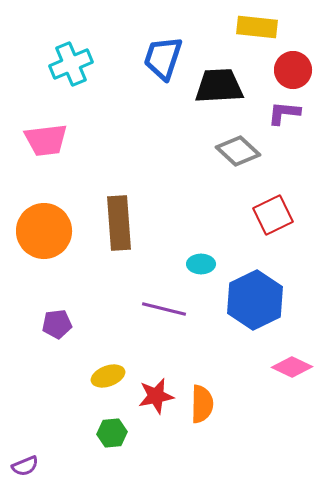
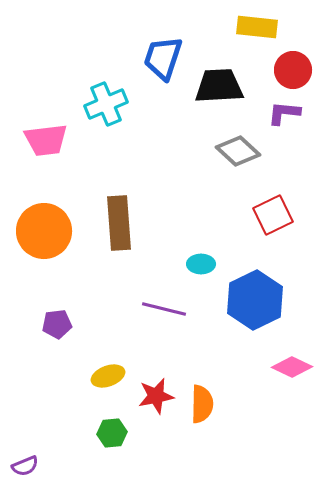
cyan cross: moved 35 px right, 40 px down
